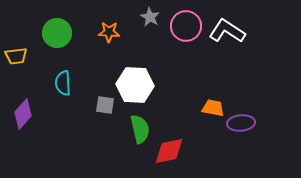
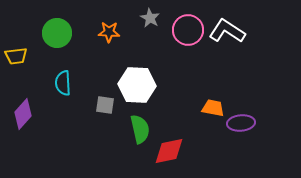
gray star: moved 1 px down
pink circle: moved 2 px right, 4 px down
white hexagon: moved 2 px right
